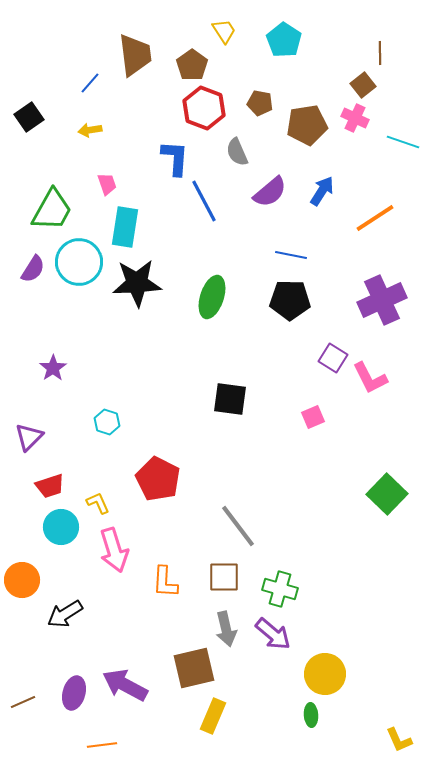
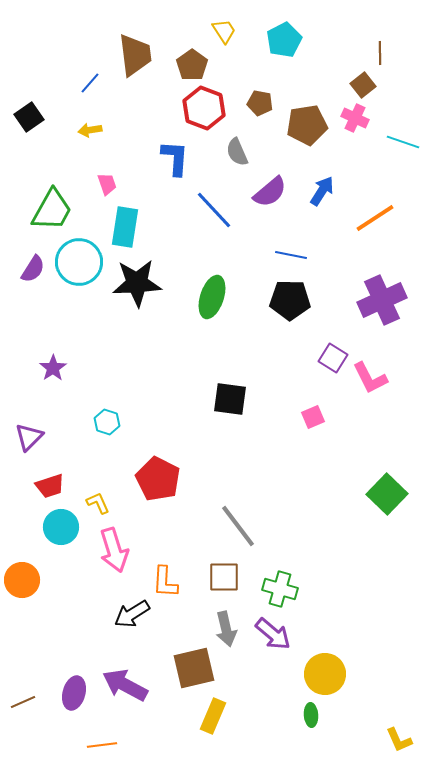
cyan pentagon at (284, 40): rotated 12 degrees clockwise
blue line at (204, 201): moved 10 px right, 9 px down; rotated 15 degrees counterclockwise
black arrow at (65, 614): moved 67 px right
